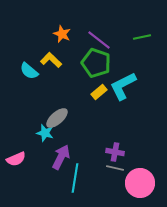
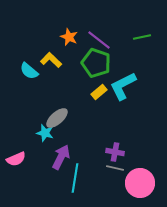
orange star: moved 7 px right, 3 px down
